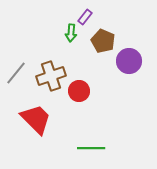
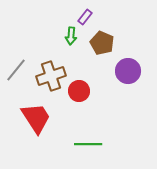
green arrow: moved 3 px down
brown pentagon: moved 1 px left, 2 px down
purple circle: moved 1 px left, 10 px down
gray line: moved 3 px up
red trapezoid: moved 1 px up; rotated 12 degrees clockwise
green line: moved 3 px left, 4 px up
